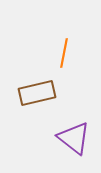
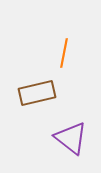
purple triangle: moved 3 px left
